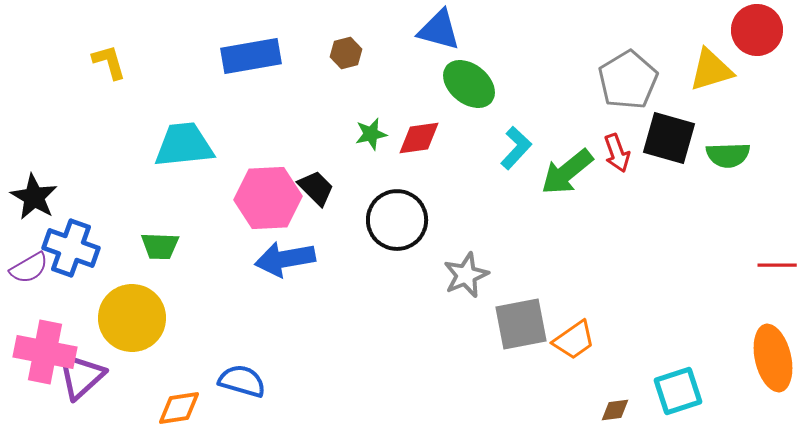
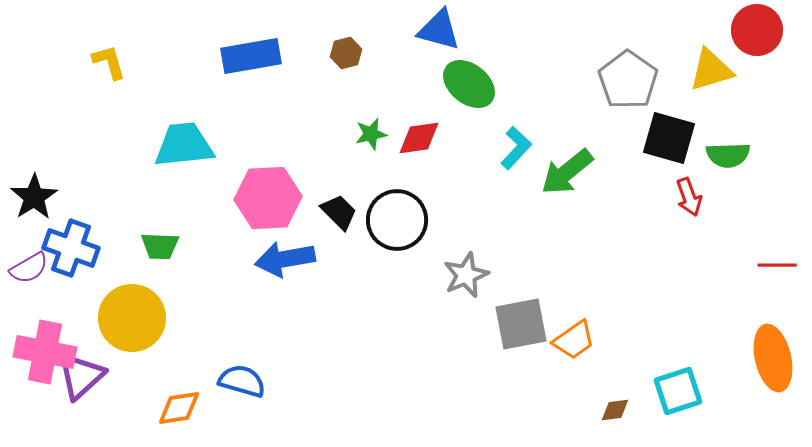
gray pentagon: rotated 6 degrees counterclockwise
red arrow: moved 72 px right, 44 px down
black trapezoid: moved 23 px right, 24 px down
black star: rotated 9 degrees clockwise
